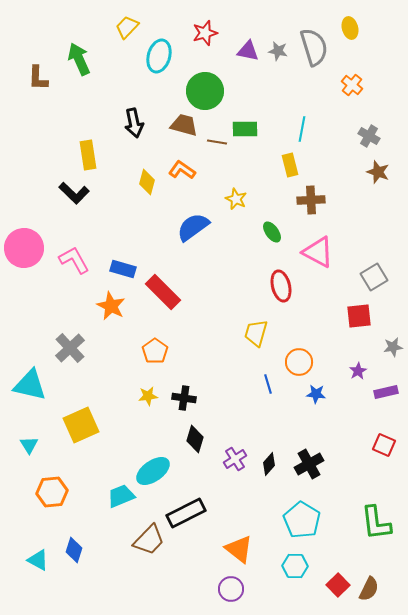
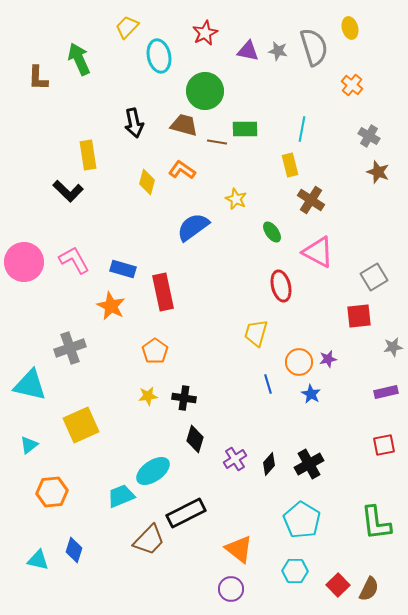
red star at (205, 33): rotated 10 degrees counterclockwise
cyan ellipse at (159, 56): rotated 28 degrees counterclockwise
black L-shape at (74, 193): moved 6 px left, 2 px up
brown cross at (311, 200): rotated 36 degrees clockwise
pink circle at (24, 248): moved 14 px down
red rectangle at (163, 292): rotated 33 degrees clockwise
gray cross at (70, 348): rotated 24 degrees clockwise
purple star at (358, 371): moved 30 px left, 12 px up; rotated 18 degrees clockwise
blue star at (316, 394): moved 5 px left; rotated 24 degrees clockwise
cyan triangle at (29, 445): rotated 24 degrees clockwise
red square at (384, 445): rotated 35 degrees counterclockwise
cyan triangle at (38, 560): rotated 15 degrees counterclockwise
cyan hexagon at (295, 566): moved 5 px down
